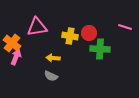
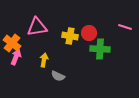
yellow arrow: moved 9 px left, 2 px down; rotated 96 degrees clockwise
gray semicircle: moved 7 px right
